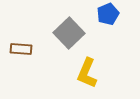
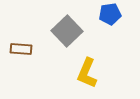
blue pentagon: moved 2 px right; rotated 15 degrees clockwise
gray square: moved 2 px left, 2 px up
